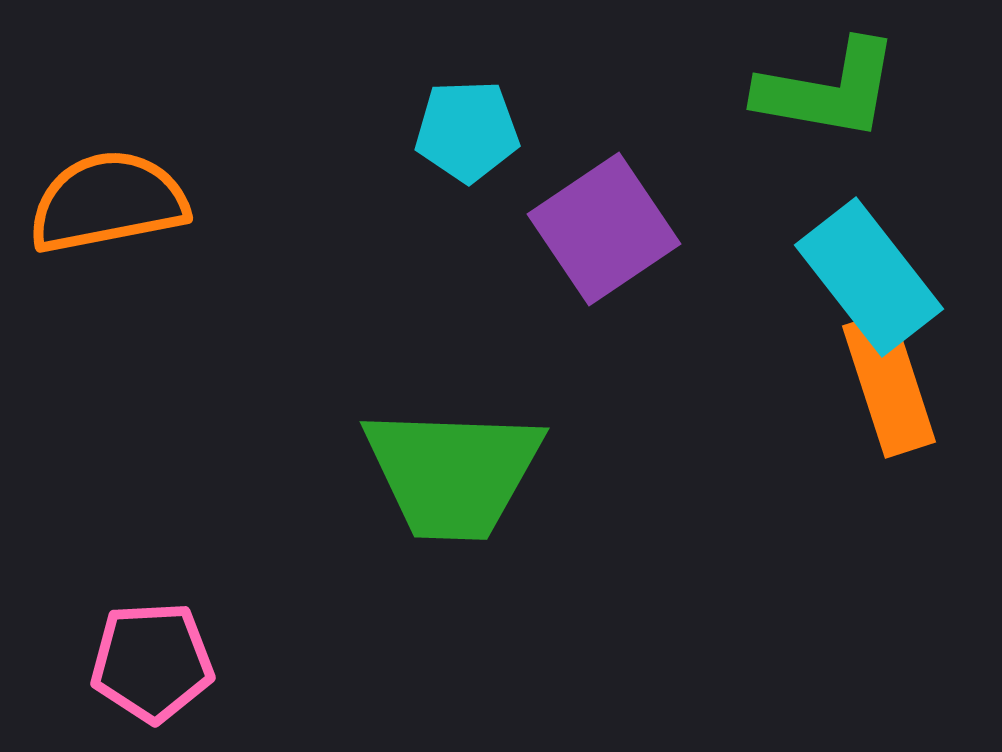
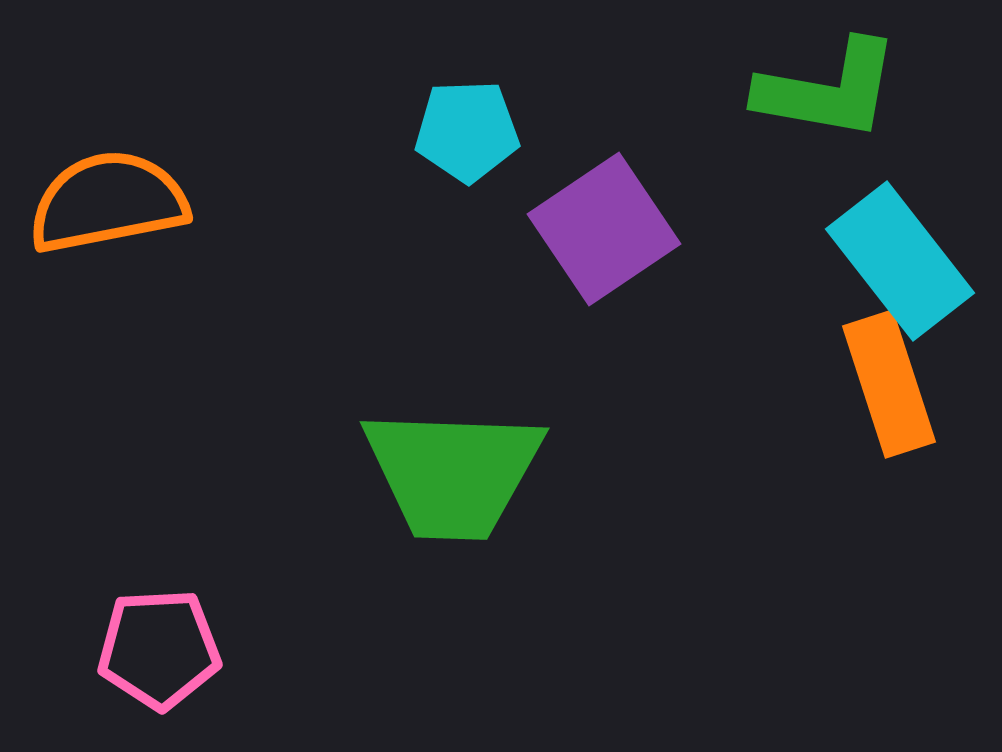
cyan rectangle: moved 31 px right, 16 px up
pink pentagon: moved 7 px right, 13 px up
